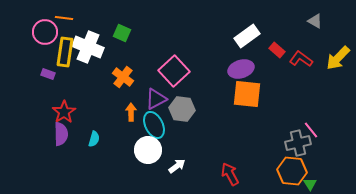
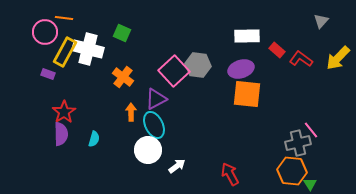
gray triangle: moved 6 px right; rotated 42 degrees clockwise
white rectangle: rotated 35 degrees clockwise
white cross: moved 2 px down; rotated 8 degrees counterclockwise
yellow rectangle: rotated 20 degrees clockwise
gray hexagon: moved 16 px right, 44 px up
